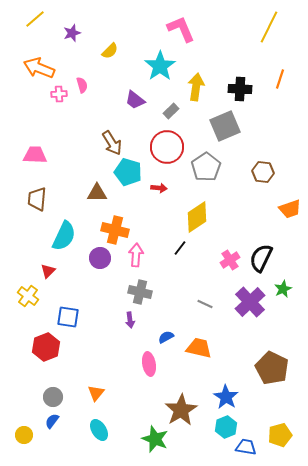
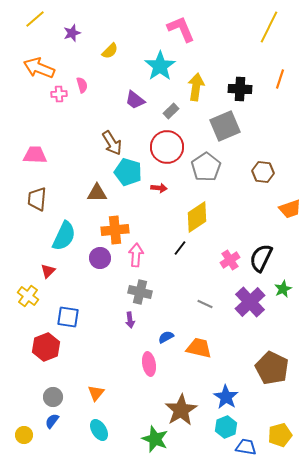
orange cross at (115, 230): rotated 20 degrees counterclockwise
